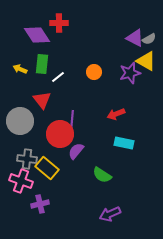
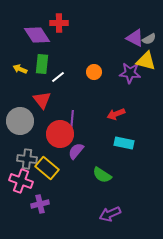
yellow triangle: rotated 15 degrees counterclockwise
purple star: rotated 20 degrees clockwise
